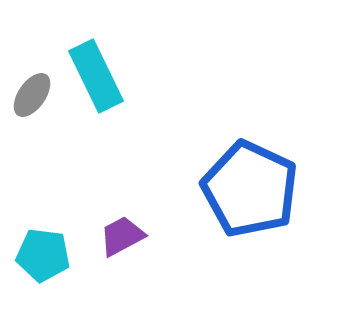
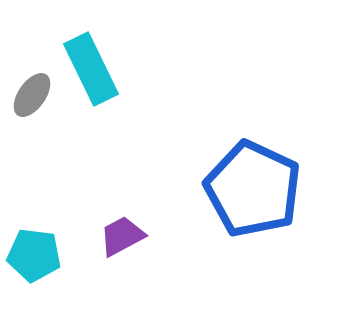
cyan rectangle: moved 5 px left, 7 px up
blue pentagon: moved 3 px right
cyan pentagon: moved 9 px left
